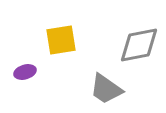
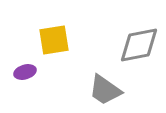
yellow square: moved 7 px left
gray trapezoid: moved 1 px left, 1 px down
